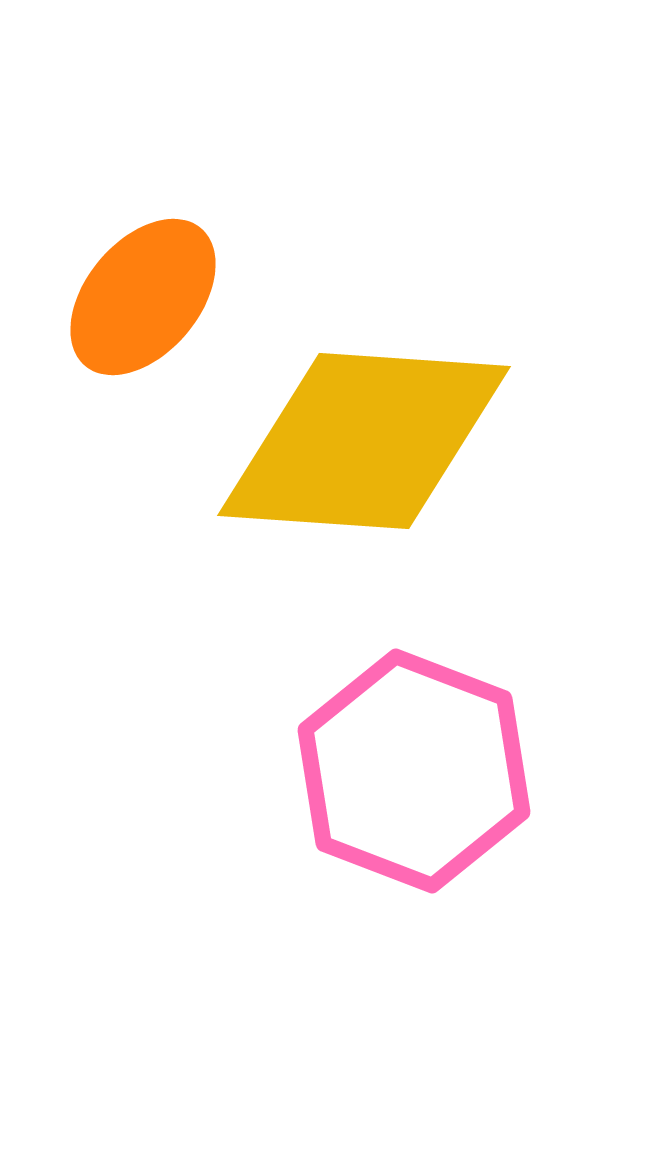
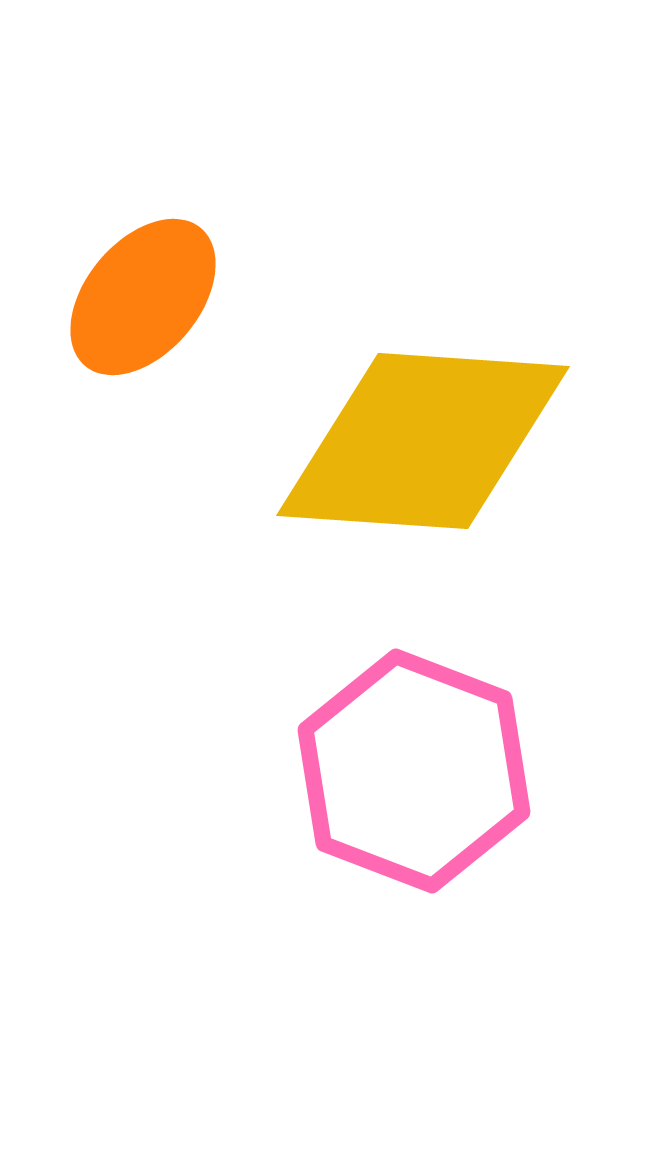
yellow diamond: moved 59 px right
